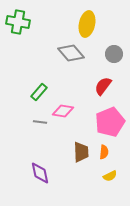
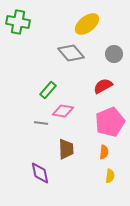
yellow ellipse: rotated 40 degrees clockwise
red semicircle: rotated 24 degrees clockwise
green rectangle: moved 9 px right, 2 px up
gray line: moved 1 px right, 1 px down
brown trapezoid: moved 15 px left, 3 px up
yellow semicircle: rotated 56 degrees counterclockwise
